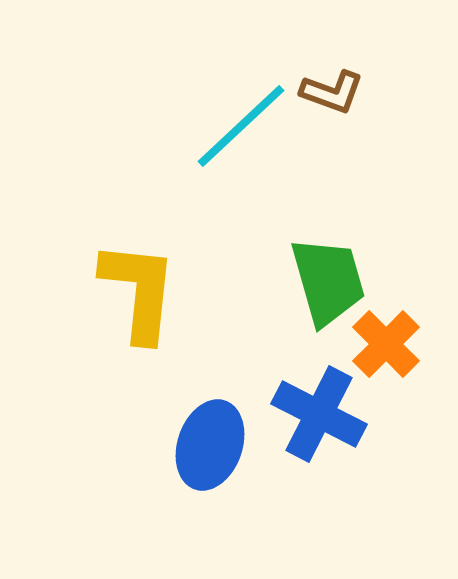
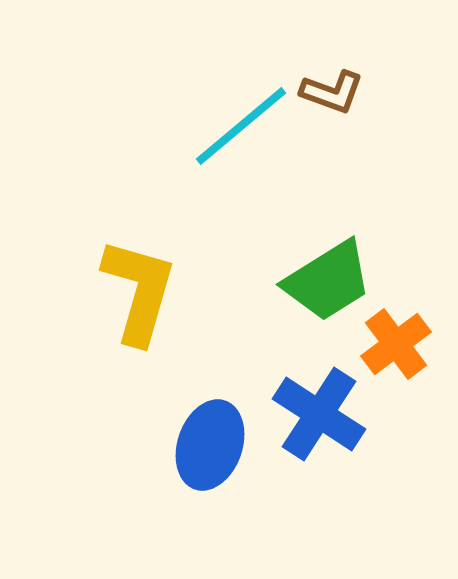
cyan line: rotated 3 degrees clockwise
green trapezoid: rotated 74 degrees clockwise
yellow L-shape: rotated 10 degrees clockwise
orange cross: moved 10 px right; rotated 8 degrees clockwise
blue cross: rotated 6 degrees clockwise
